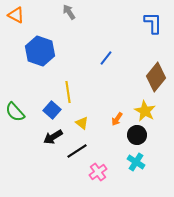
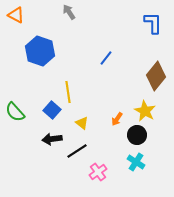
brown diamond: moved 1 px up
black arrow: moved 1 px left, 2 px down; rotated 24 degrees clockwise
